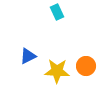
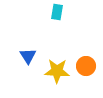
cyan rectangle: rotated 35 degrees clockwise
blue triangle: rotated 36 degrees counterclockwise
